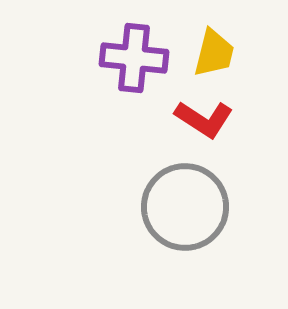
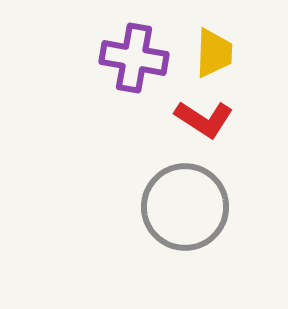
yellow trapezoid: rotated 12 degrees counterclockwise
purple cross: rotated 4 degrees clockwise
